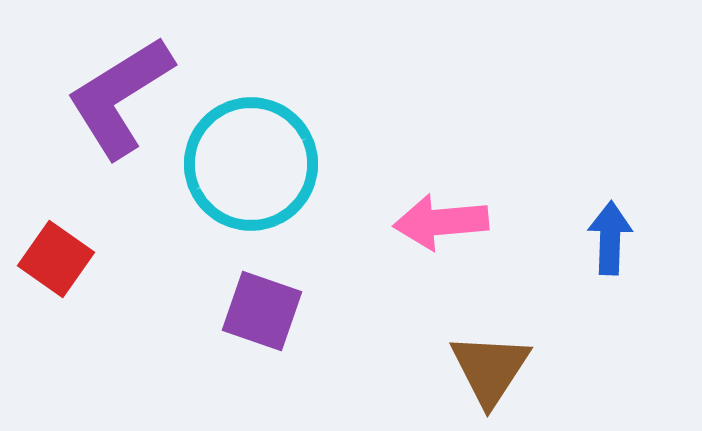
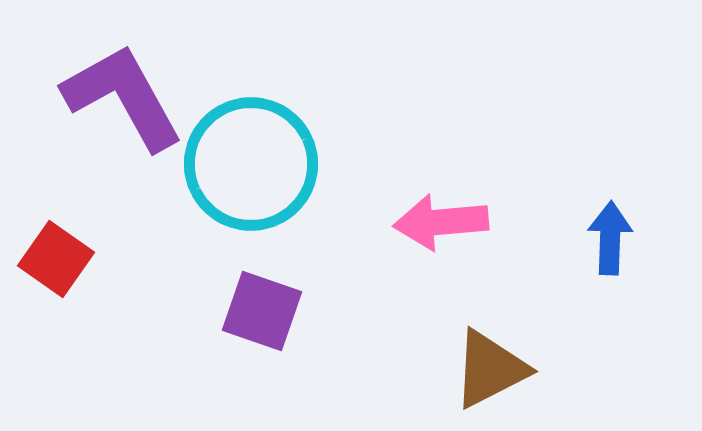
purple L-shape: moved 3 px right; rotated 93 degrees clockwise
brown triangle: rotated 30 degrees clockwise
